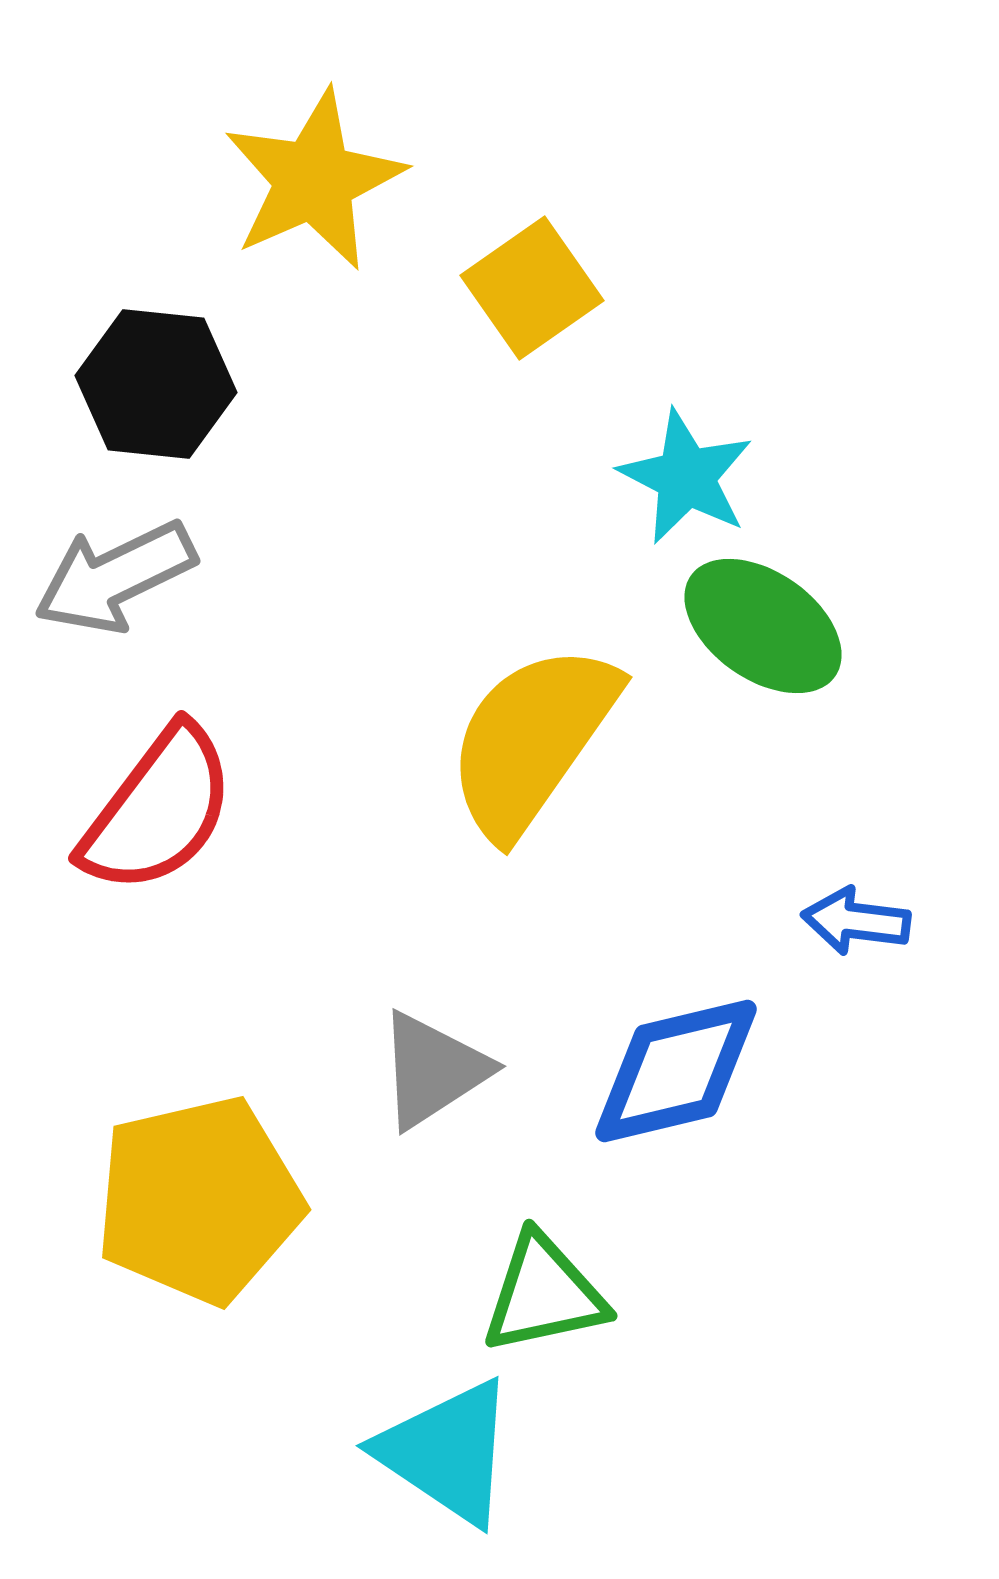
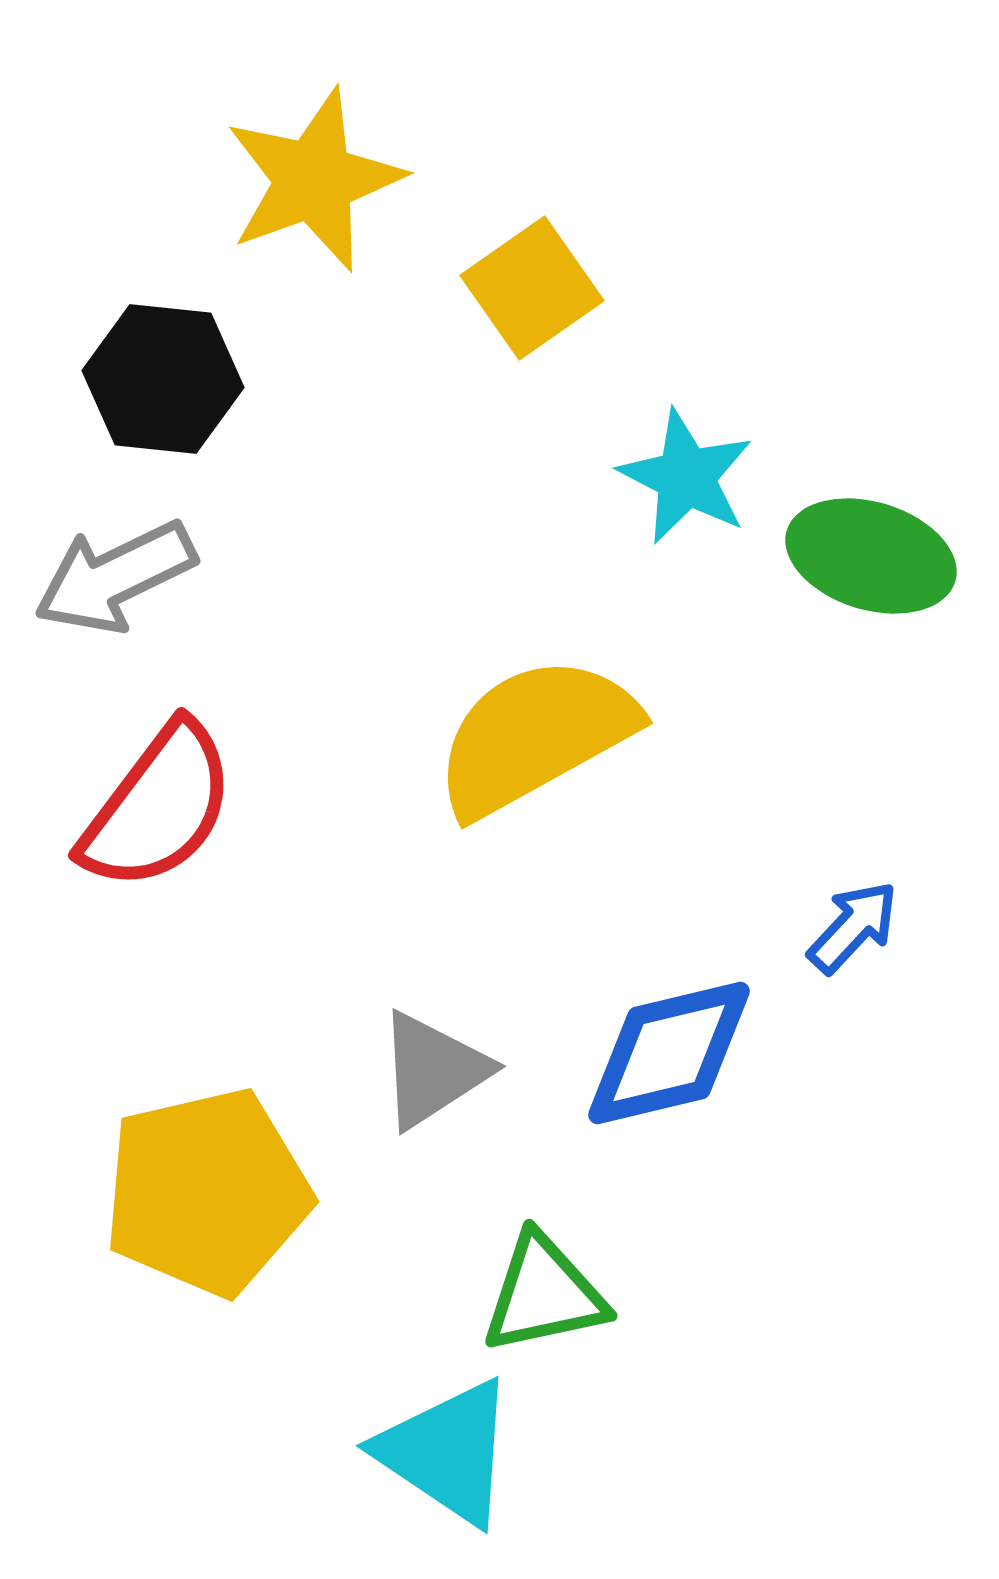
yellow star: rotated 4 degrees clockwise
black hexagon: moved 7 px right, 5 px up
green ellipse: moved 108 px right, 70 px up; rotated 18 degrees counterclockwise
yellow semicircle: moved 3 px right, 4 px up; rotated 26 degrees clockwise
red semicircle: moved 3 px up
blue arrow: moved 3 px left, 6 px down; rotated 126 degrees clockwise
blue diamond: moved 7 px left, 18 px up
yellow pentagon: moved 8 px right, 8 px up
